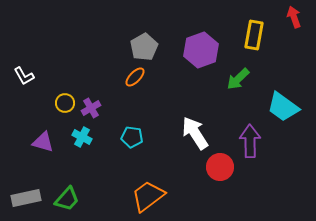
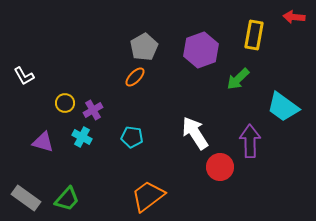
red arrow: rotated 65 degrees counterclockwise
purple cross: moved 2 px right, 2 px down
gray rectangle: rotated 48 degrees clockwise
